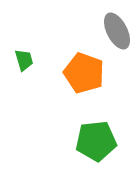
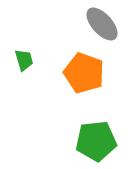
gray ellipse: moved 15 px left, 7 px up; rotated 15 degrees counterclockwise
